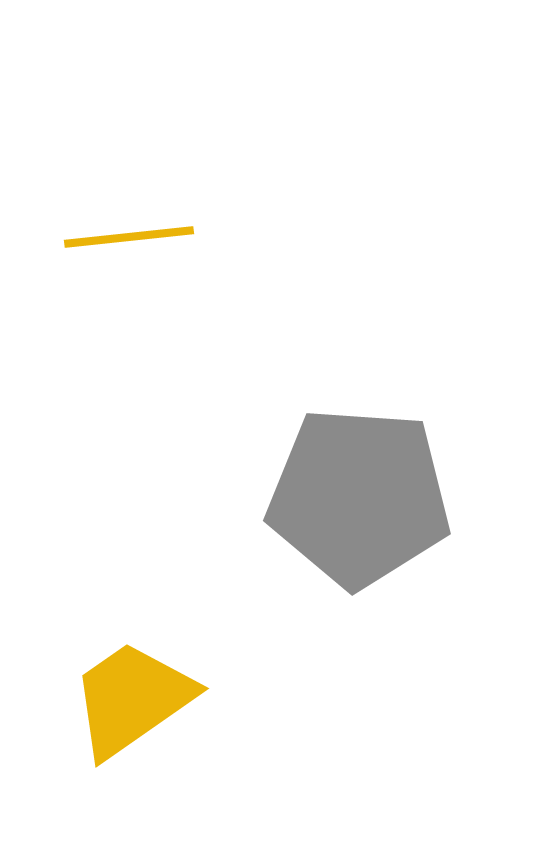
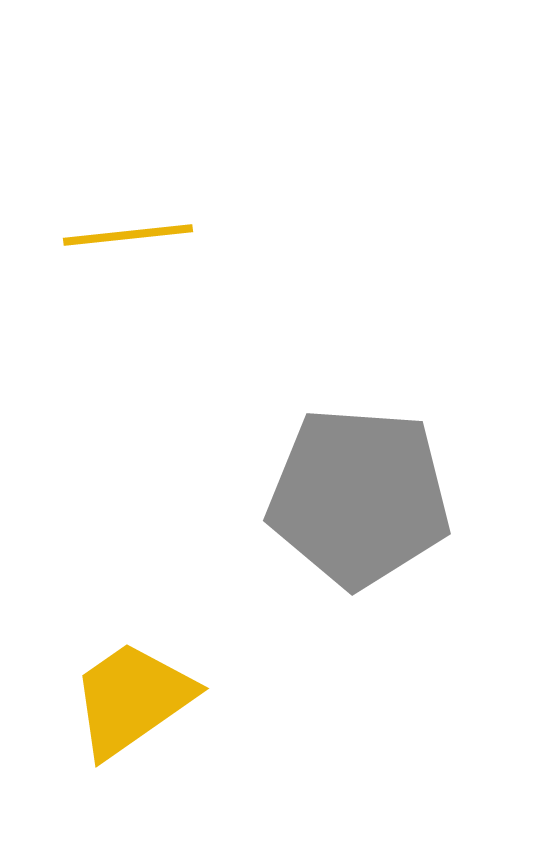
yellow line: moved 1 px left, 2 px up
